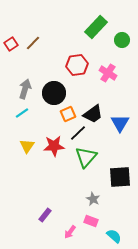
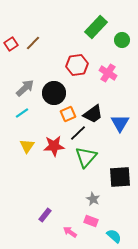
gray arrow: moved 1 px up; rotated 30 degrees clockwise
pink arrow: rotated 88 degrees clockwise
